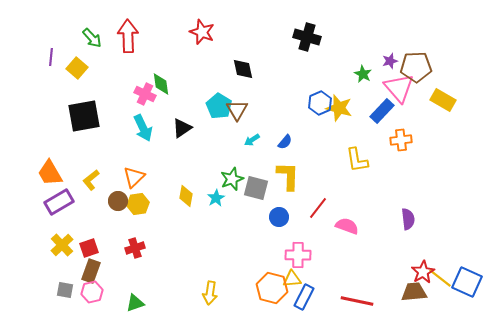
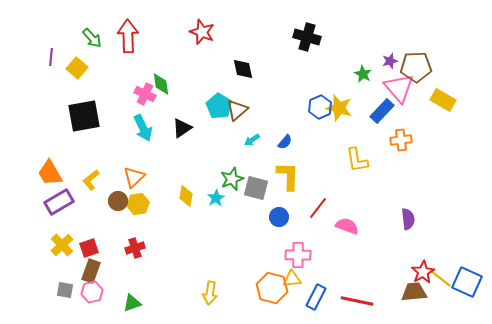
blue hexagon at (320, 103): moved 4 px down
brown triangle at (237, 110): rotated 20 degrees clockwise
blue rectangle at (304, 297): moved 12 px right
green triangle at (135, 303): moved 3 px left
